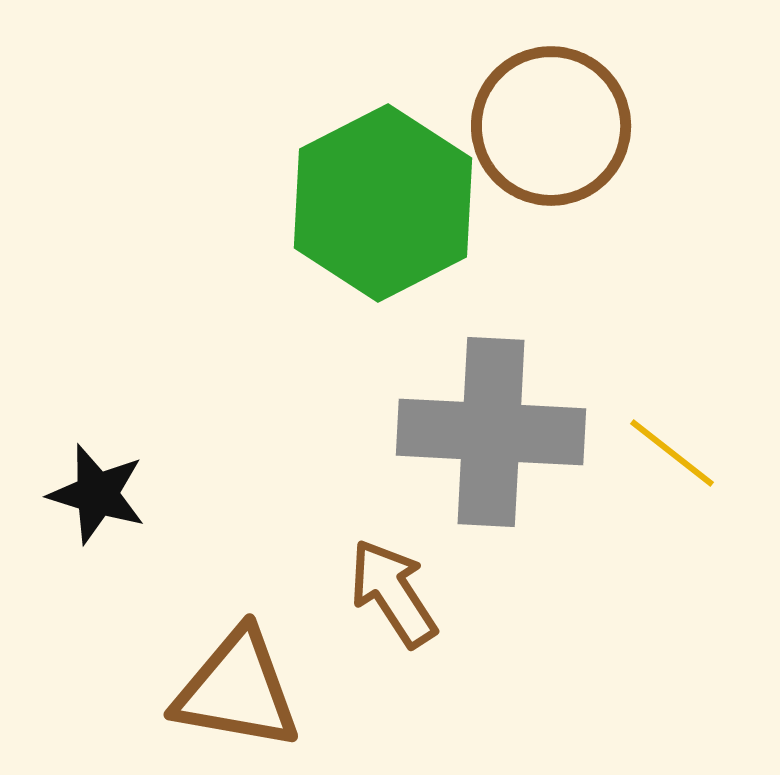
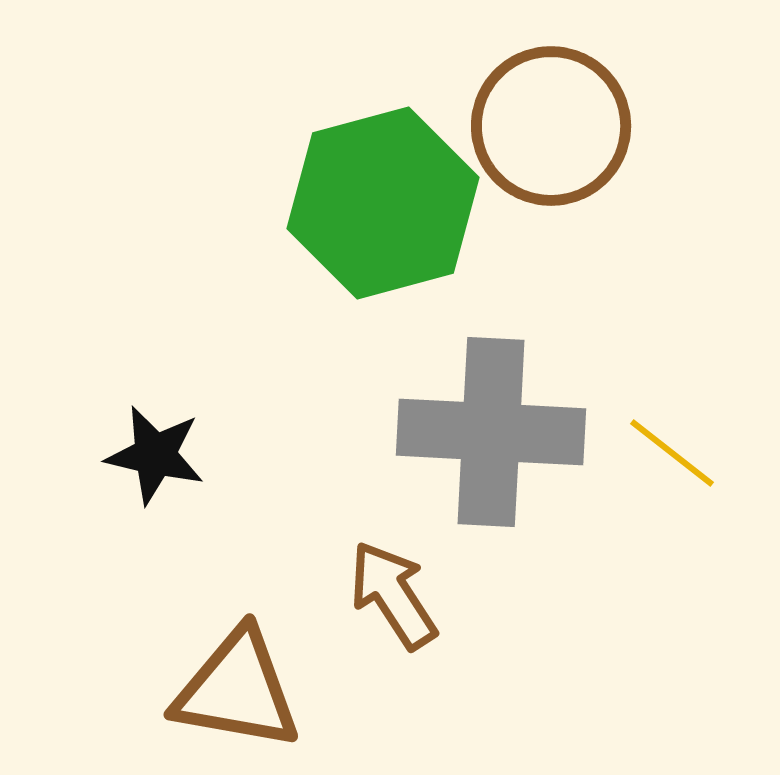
green hexagon: rotated 12 degrees clockwise
black star: moved 58 px right, 39 px up; rotated 4 degrees counterclockwise
brown arrow: moved 2 px down
